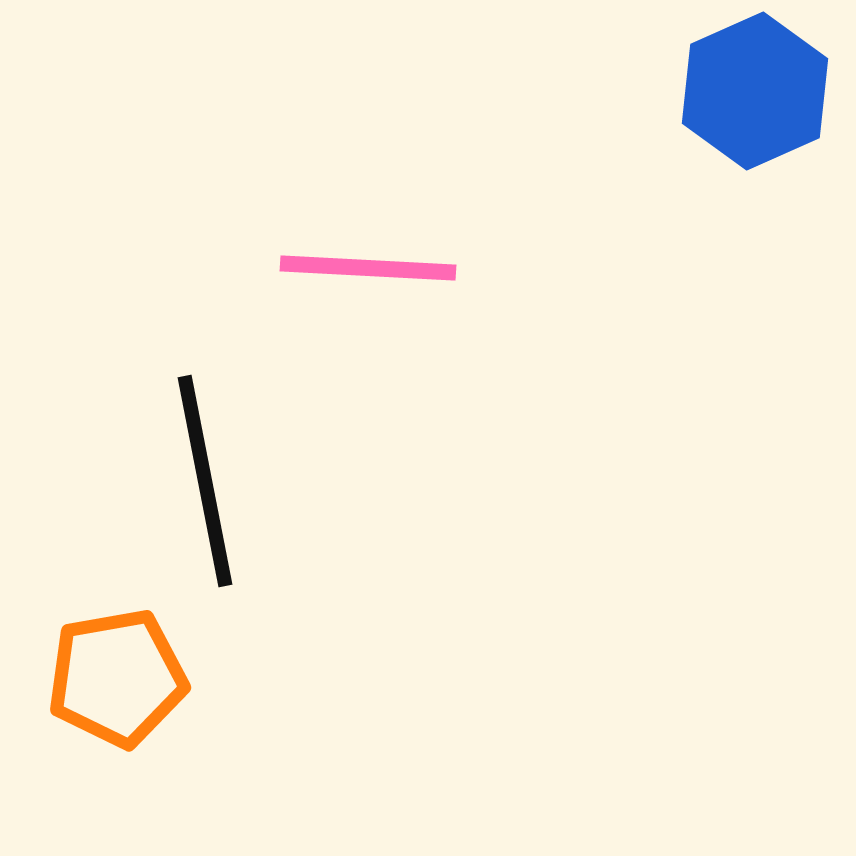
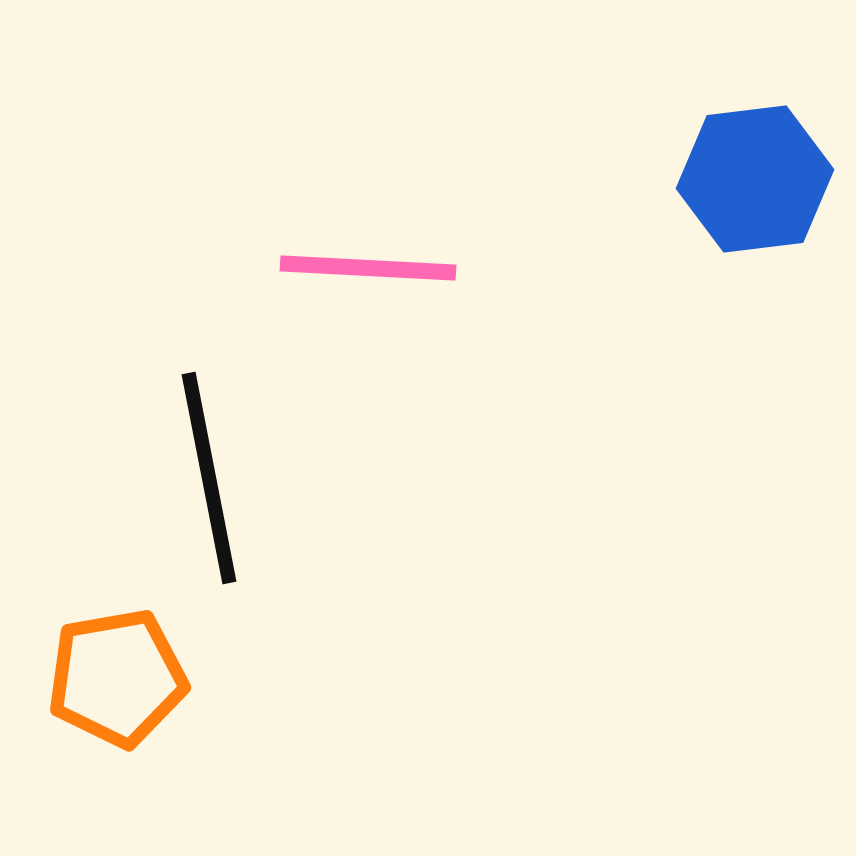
blue hexagon: moved 88 px down; rotated 17 degrees clockwise
black line: moved 4 px right, 3 px up
